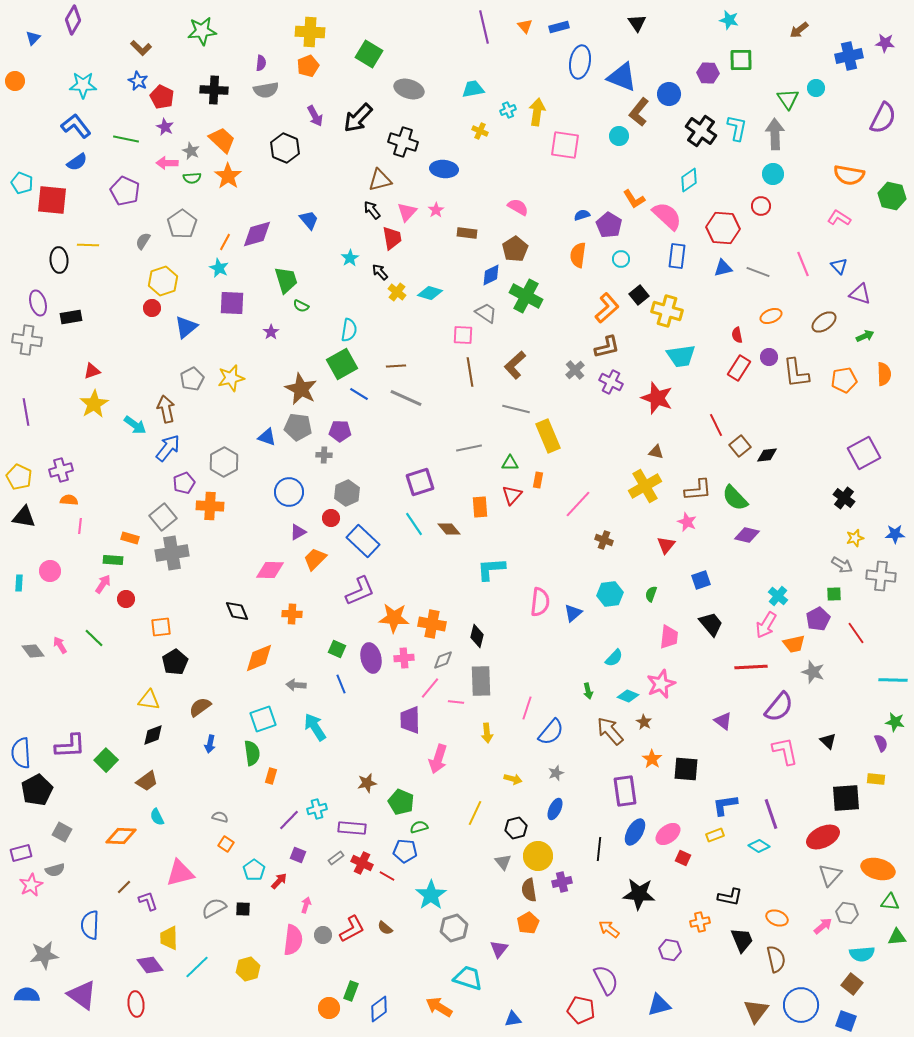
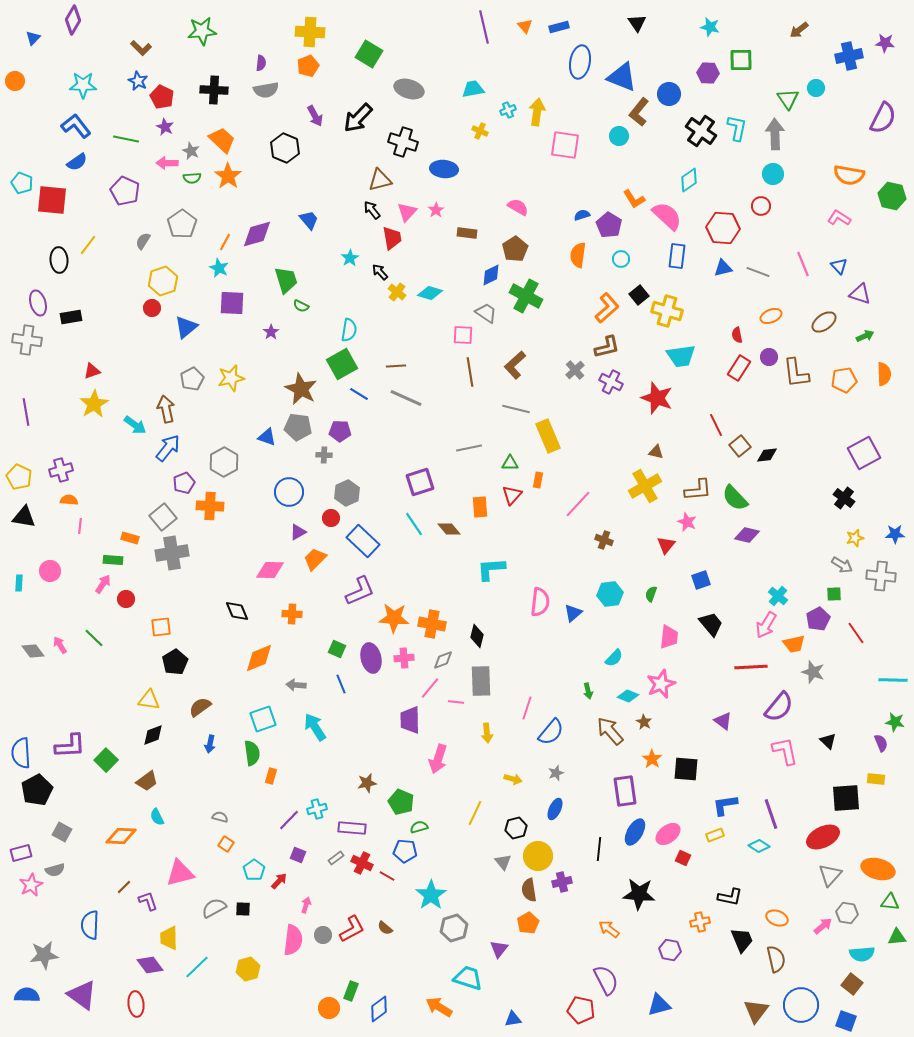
cyan star at (729, 20): moved 19 px left, 7 px down
yellow line at (88, 245): rotated 55 degrees counterclockwise
